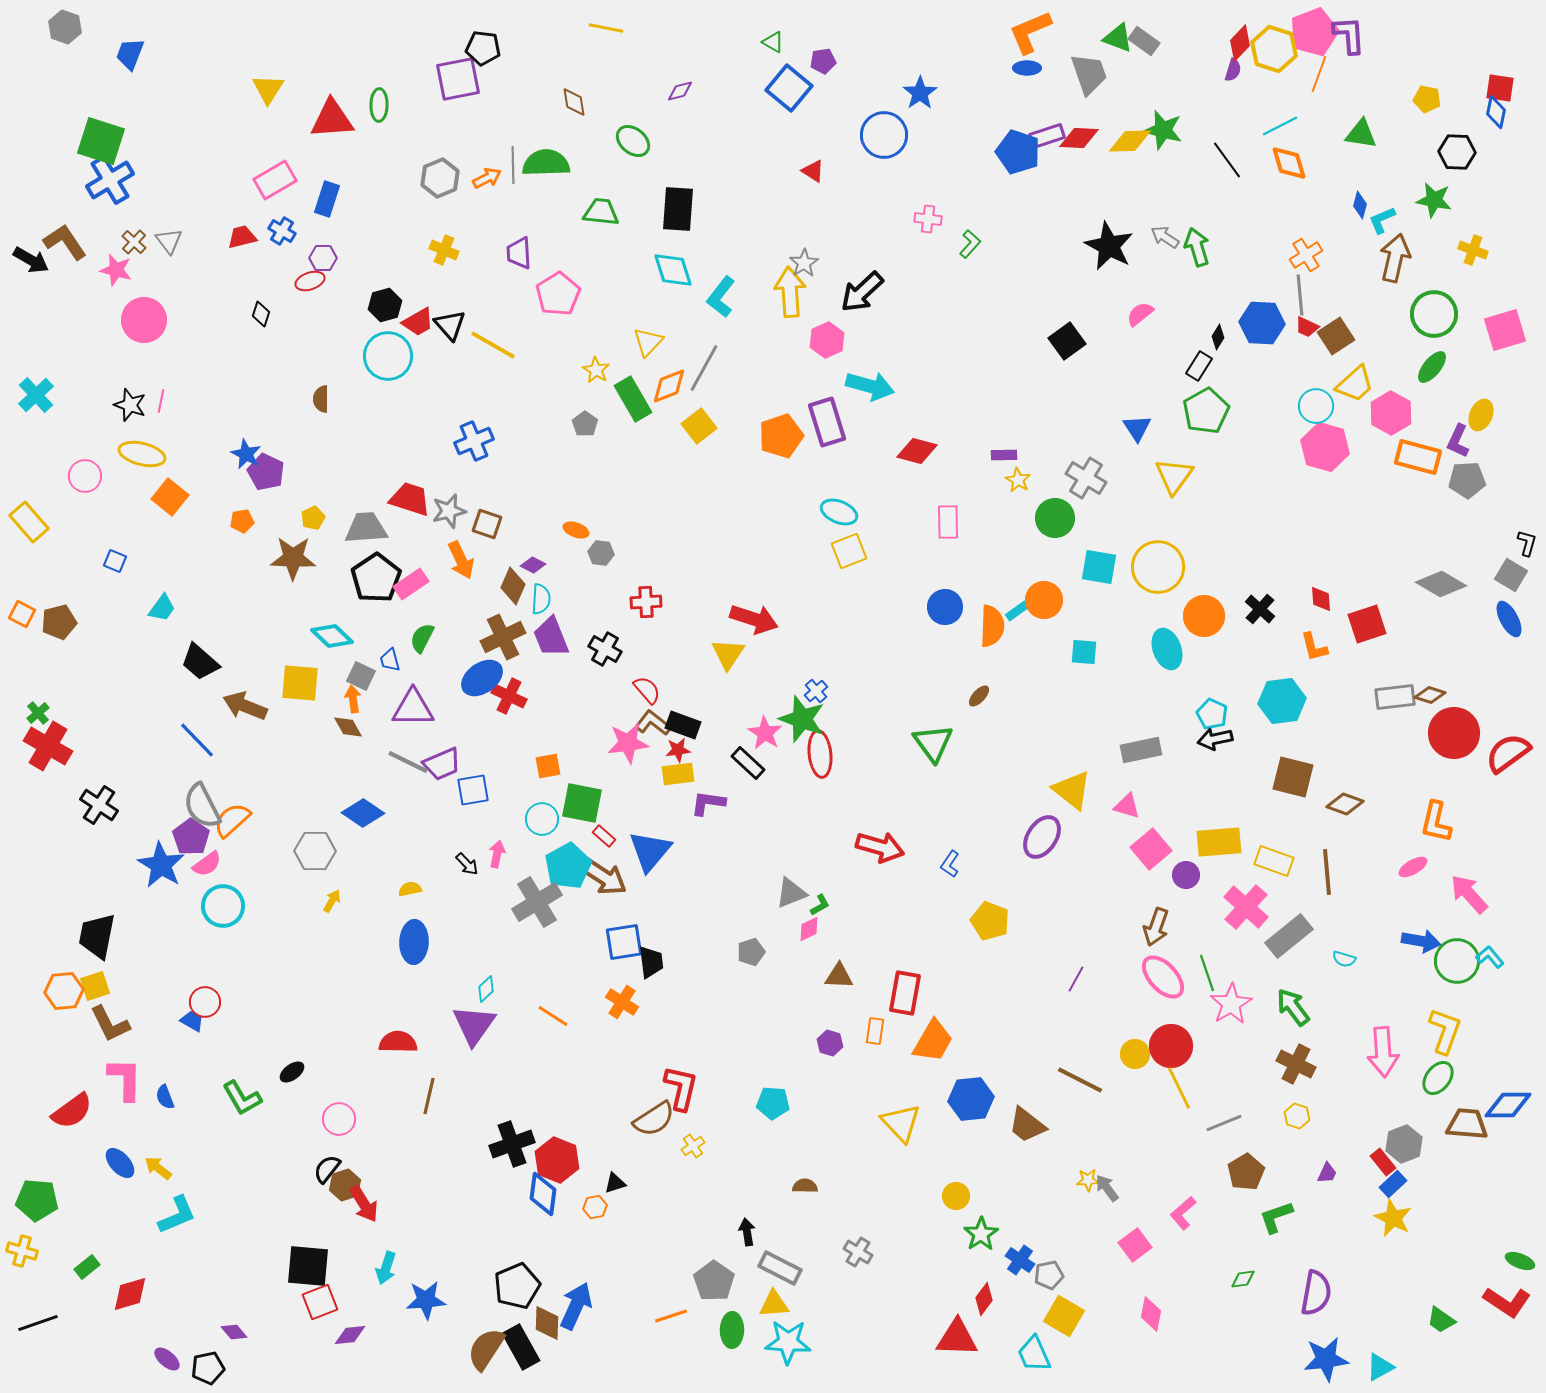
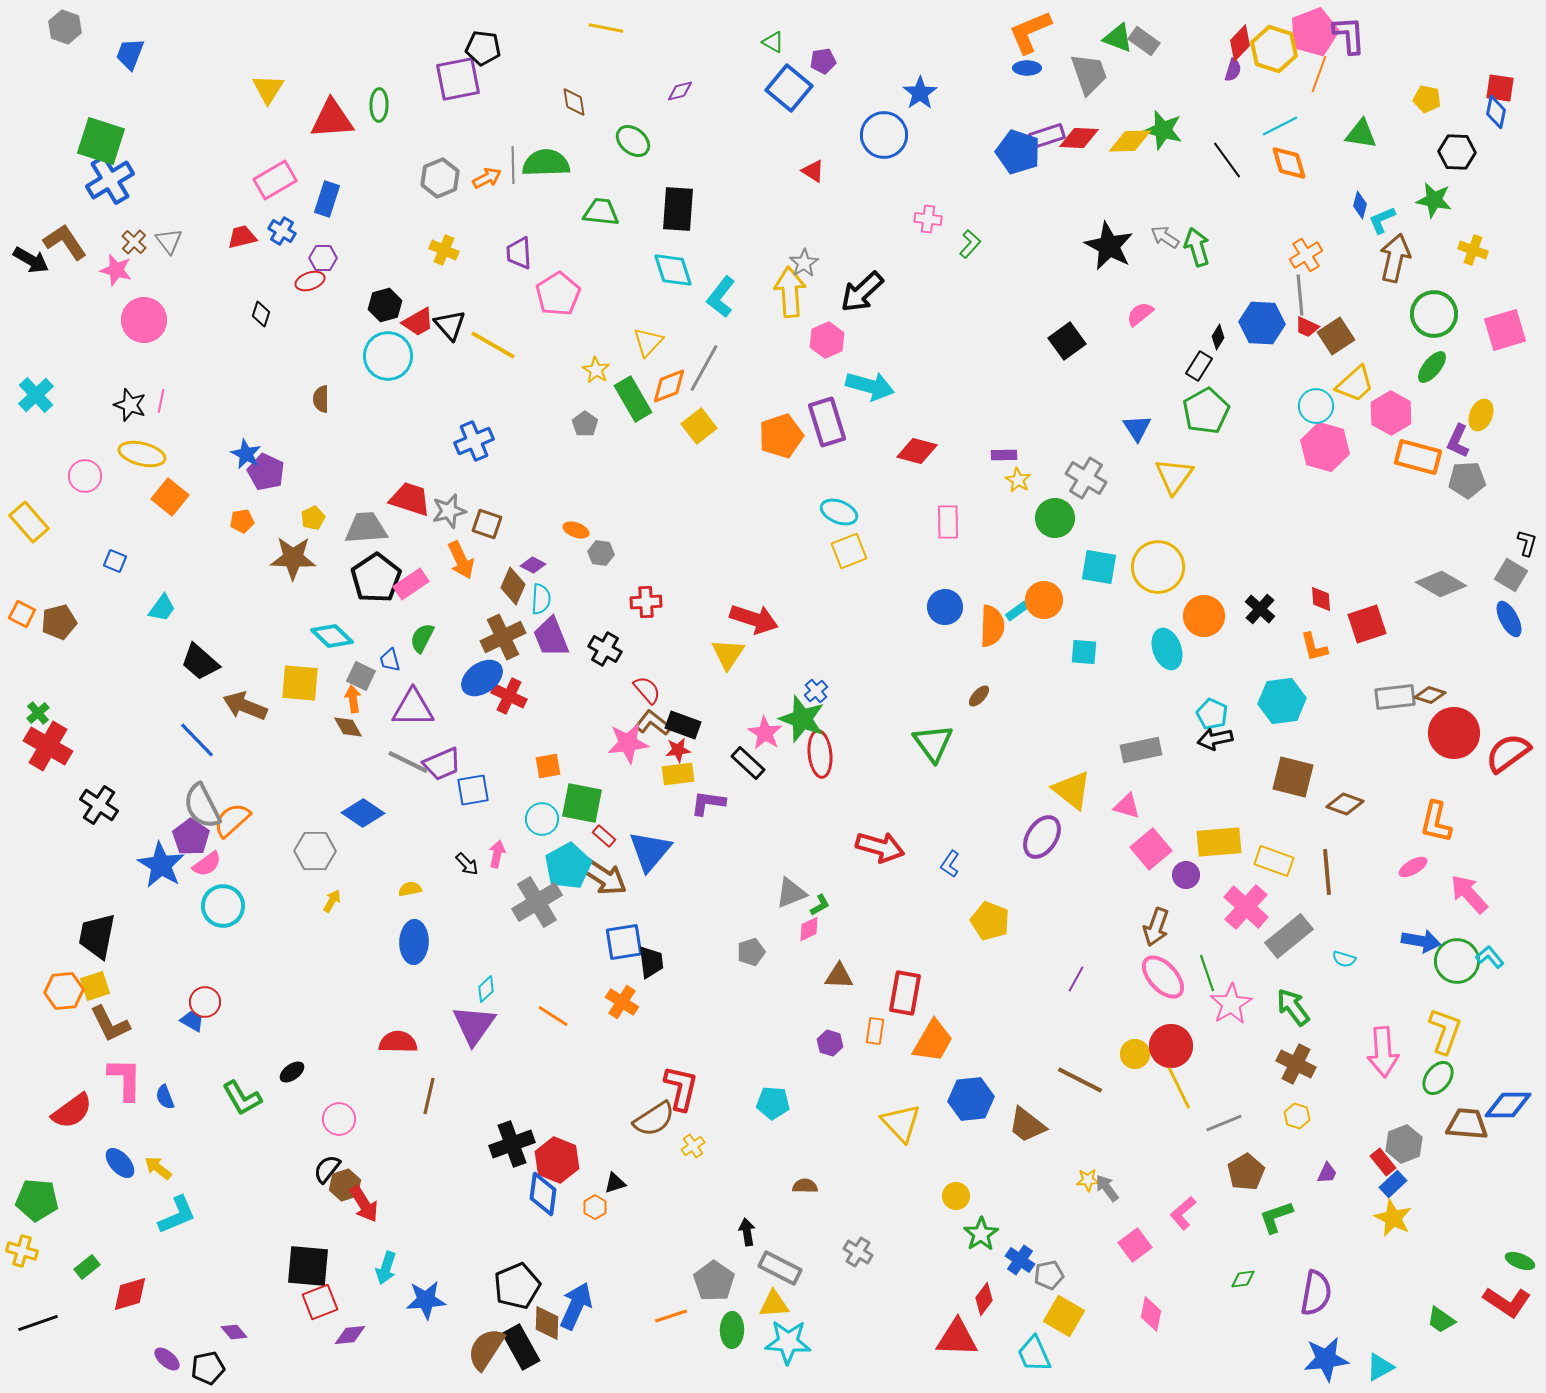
orange hexagon at (595, 1207): rotated 20 degrees counterclockwise
